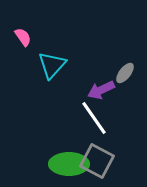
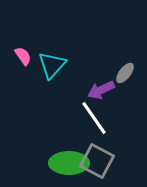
pink semicircle: moved 19 px down
green ellipse: moved 1 px up
